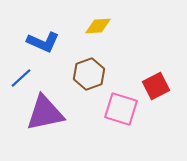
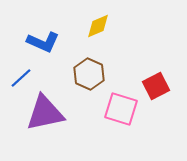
yellow diamond: rotated 20 degrees counterclockwise
brown hexagon: rotated 16 degrees counterclockwise
